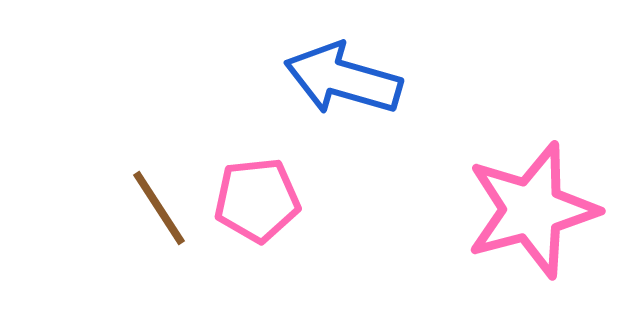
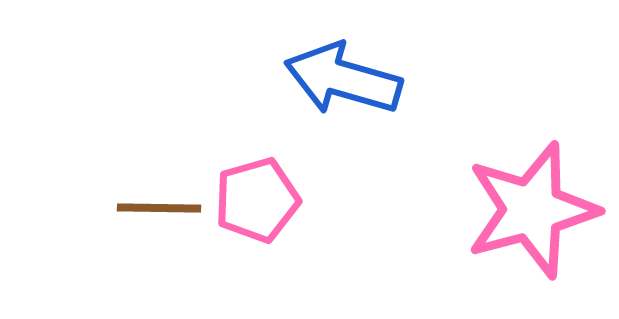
pink pentagon: rotated 10 degrees counterclockwise
brown line: rotated 56 degrees counterclockwise
